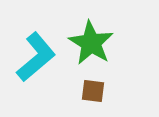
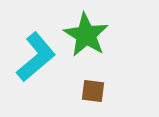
green star: moved 5 px left, 8 px up
